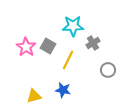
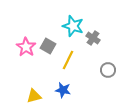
cyan star: rotated 20 degrees clockwise
gray cross: moved 5 px up; rotated 24 degrees counterclockwise
